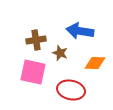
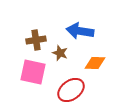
red ellipse: rotated 48 degrees counterclockwise
